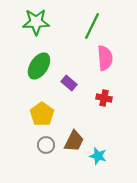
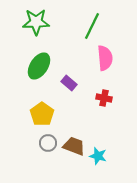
brown trapezoid: moved 5 px down; rotated 95 degrees counterclockwise
gray circle: moved 2 px right, 2 px up
